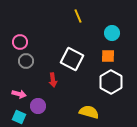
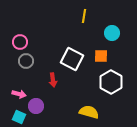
yellow line: moved 6 px right; rotated 32 degrees clockwise
orange square: moved 7 px left
purple circle: moved 2 px left
